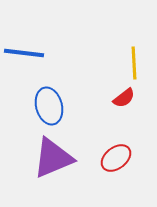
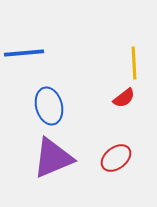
blue line: rotated 12 degrees counterclockwise
